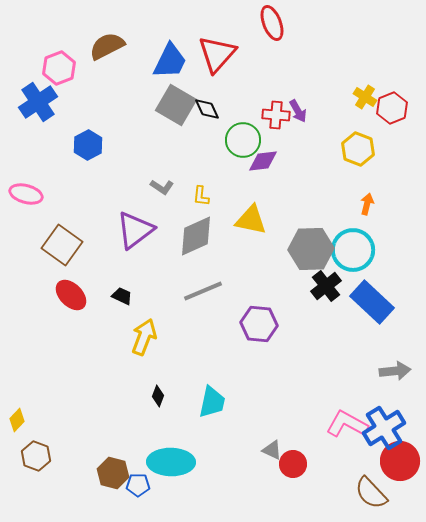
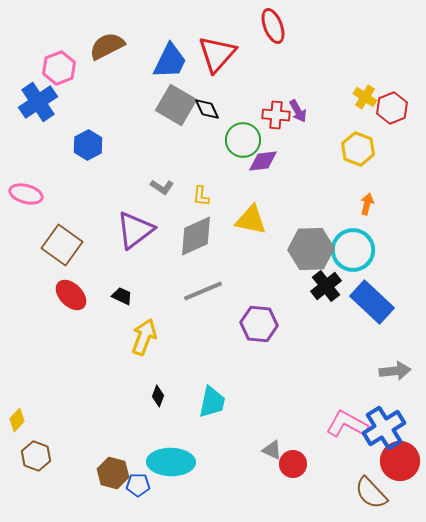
red ellipse at (272, 23): moved 1 px right, 3 px down
